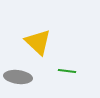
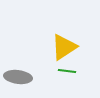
yellow triangle: moved 26 px right, 5 px down; rotated 44 degrees clockwise
